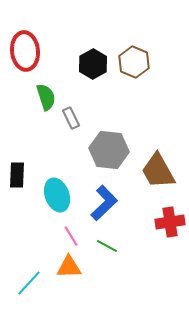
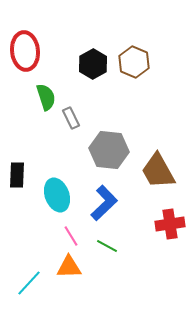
red cross: moved 2 px down
